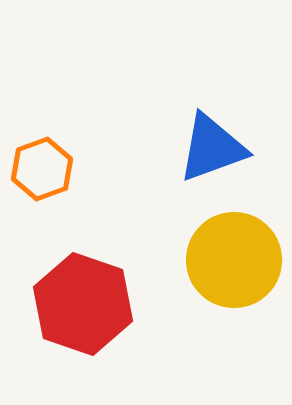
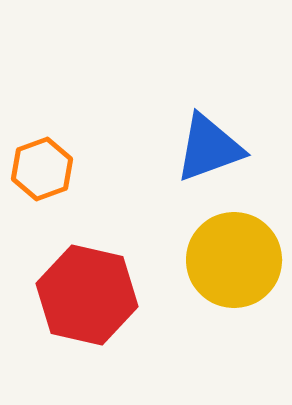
blue triangle: moved 3 px left
red hexagon: moved 4 px right, 9 px up; rotated 6 degrees counterclockwise
